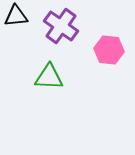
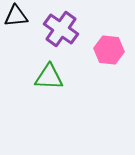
purple cross: moved 3 px down
